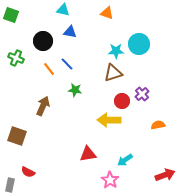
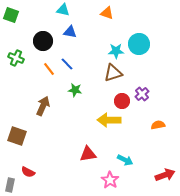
cyan arrow: rotated 119 degrees counterclockwise
